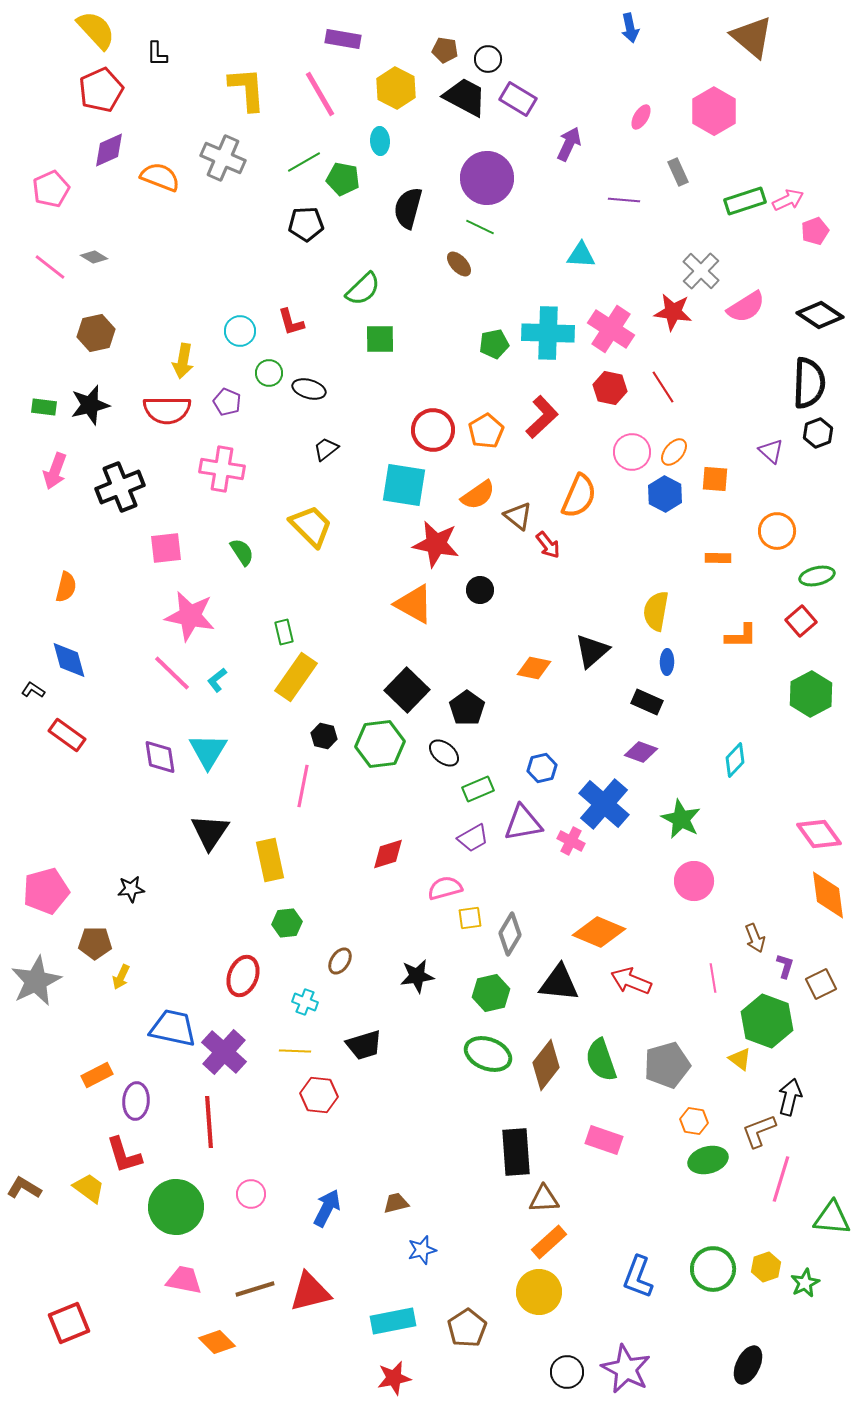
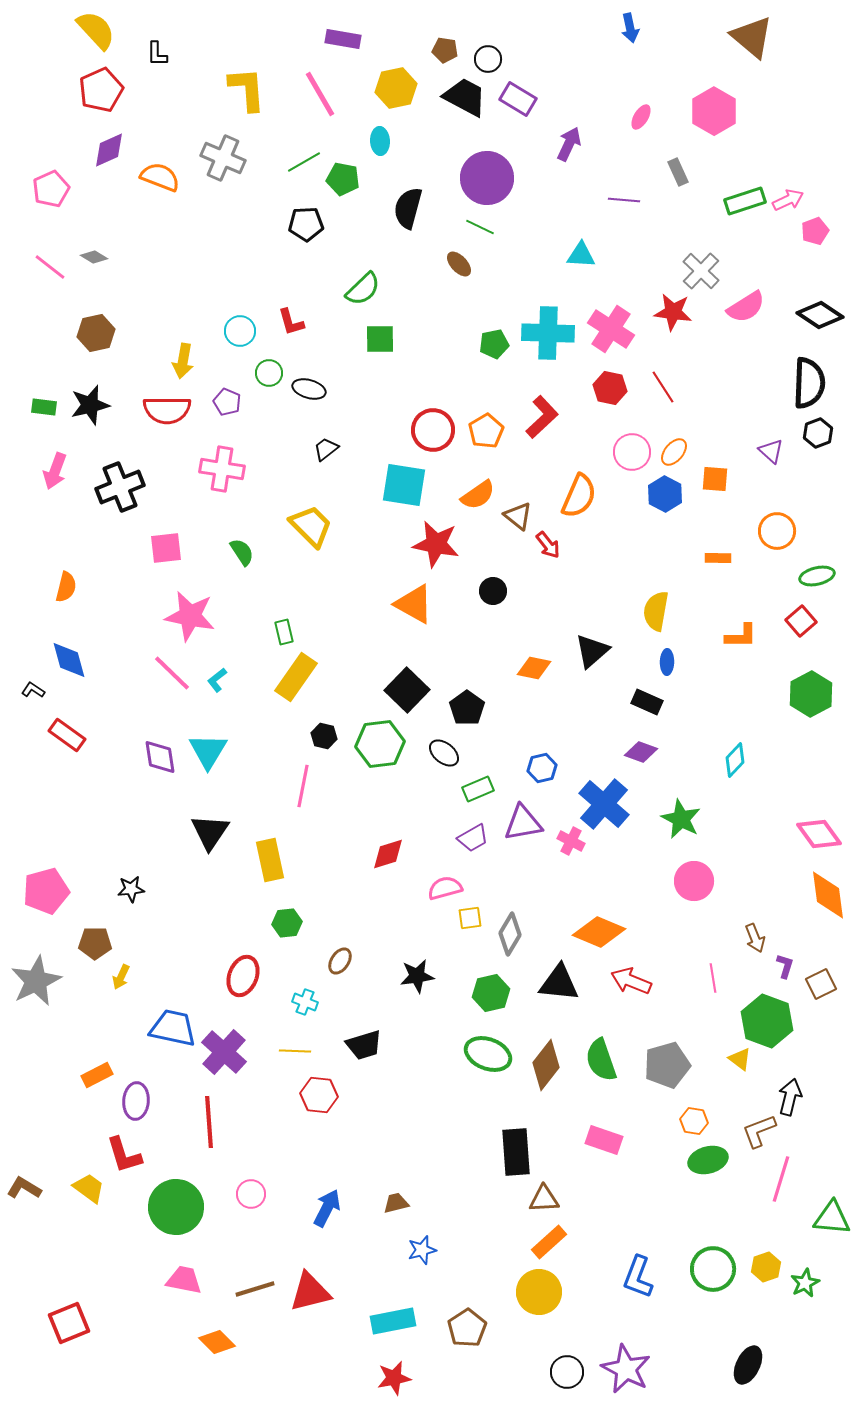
yellow hexagon at (396, 88): rotated 21 degrees clockwise
black circle at (480, 590): moved 13 px right, 1 px down
